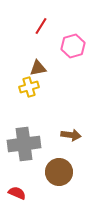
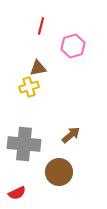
red line: rotated 18 degrees counterclockwise
brown arrow: rotated 48 degrees counterclockwise
gray cross: rotated 12 degrees clockwise
red semicircle: rotated 132 degrees clockwise
